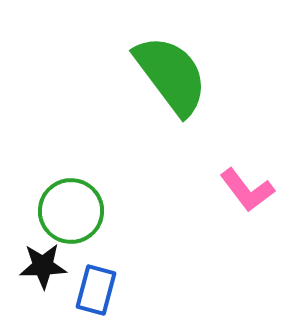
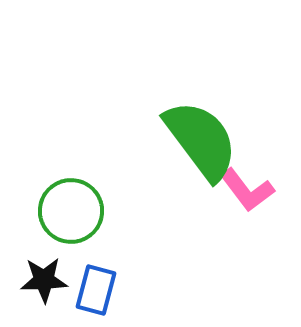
green semicircle: moved 30 px right, 65 px down
black star: moved 1 px right, 14 px down
